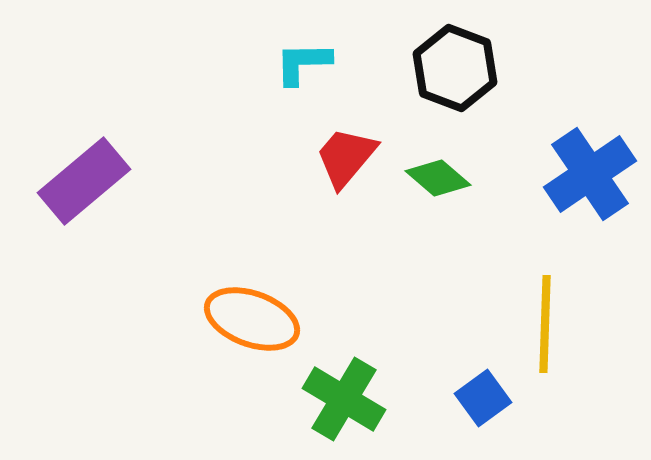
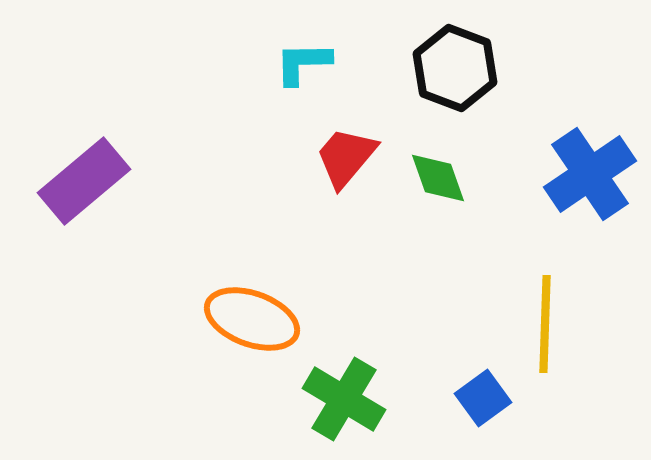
green diamond: rotated 30 degrees clockwise
